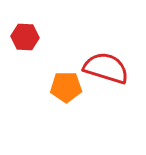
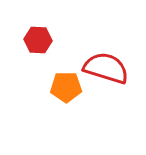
red hexagon: moved 13 px right, 3 px down
